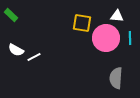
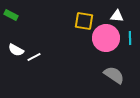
green rectangle: rotated 16 degrees counterclockwise
yellow square: moved 2 px right, 2 px up
gray semicircle: moved 2 px left, 3 px up; rotated 120 degrees clockwise
